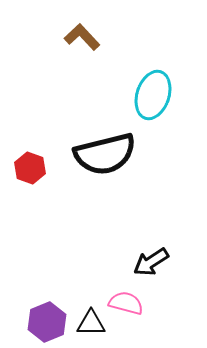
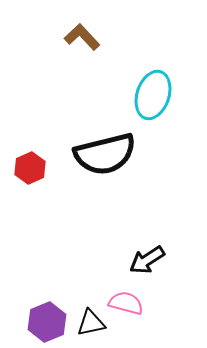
red hexagon: rotated 16 degrees clockwise
black arrow: moved 4 px left, 2 px up
black triangle: rotated 12 degrees counterclockwise
